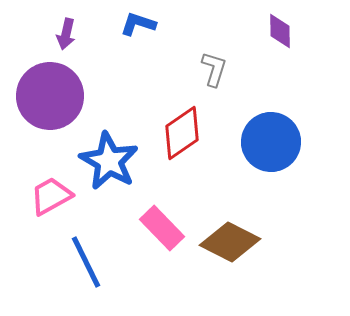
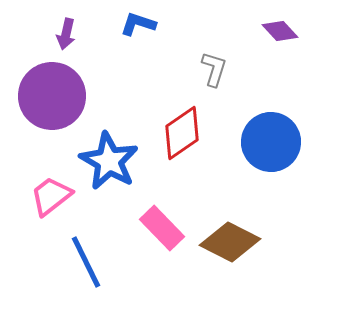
purple diamond: rotated 42 degrees counterclockwise
purple circle: moved 2 px right
pink trapezoid: rotated 9 degrees counterclockwise
